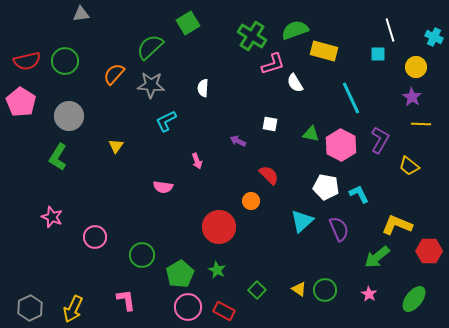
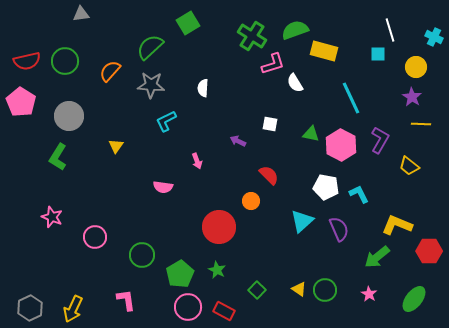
orange semicircle at (114, 74): moved 4 px left, 3 px up
